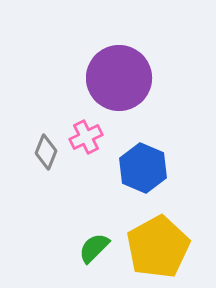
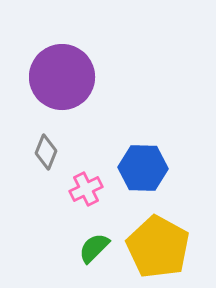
purple circle: moved 57 px left, 1 px up
pink cross: moved 52 px down
blue hexagon: rotated 21 degrees counterclockwise
yellow pentagon: rotated 14 degrees counterclockwise
